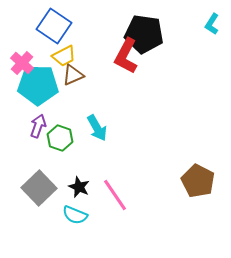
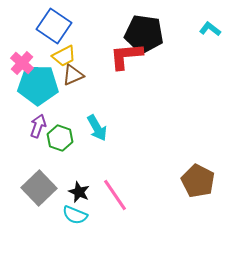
cyan L-shape: moved 2 px left, 5 px down; rotated 95 degrees clockwise
red L-shape: rotated 57 degrees clockwise
black star: moved 5 px down
